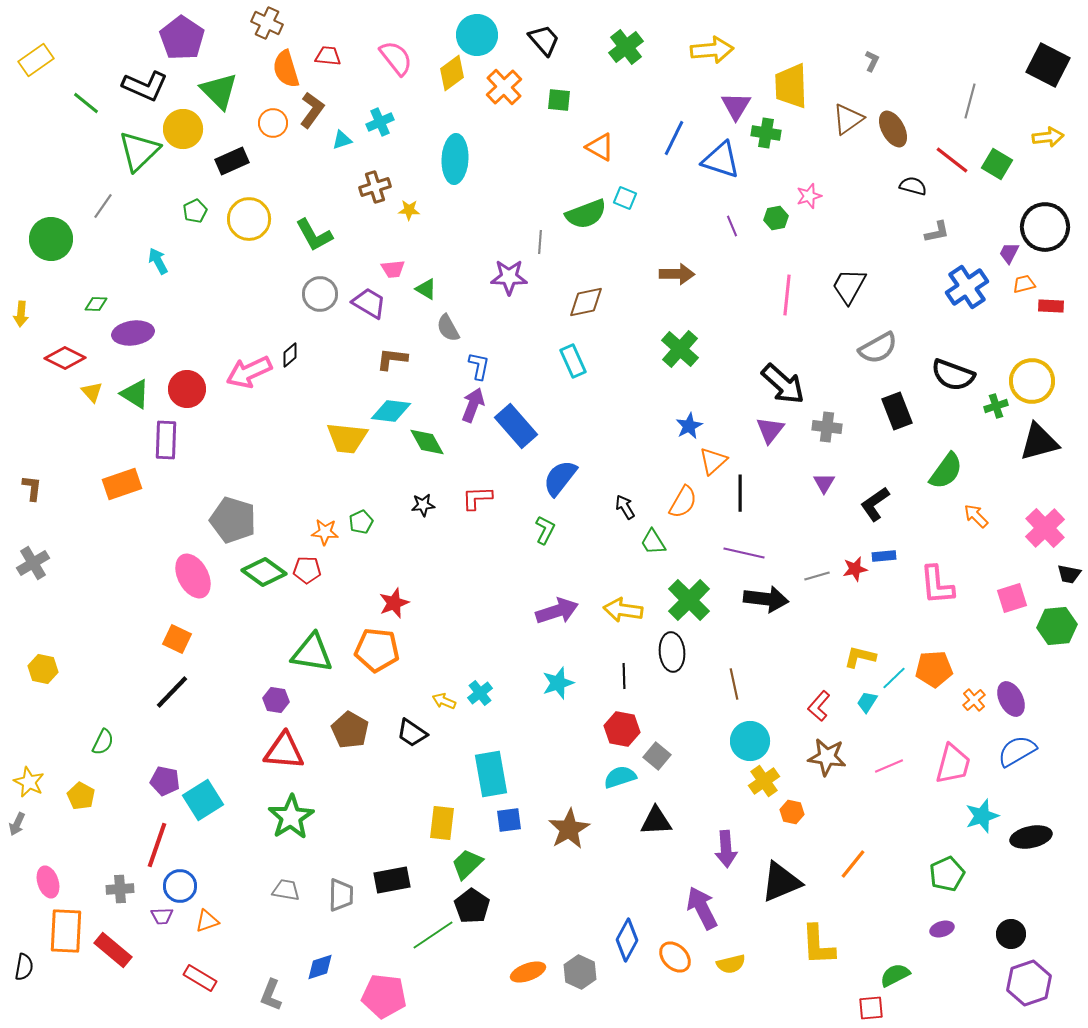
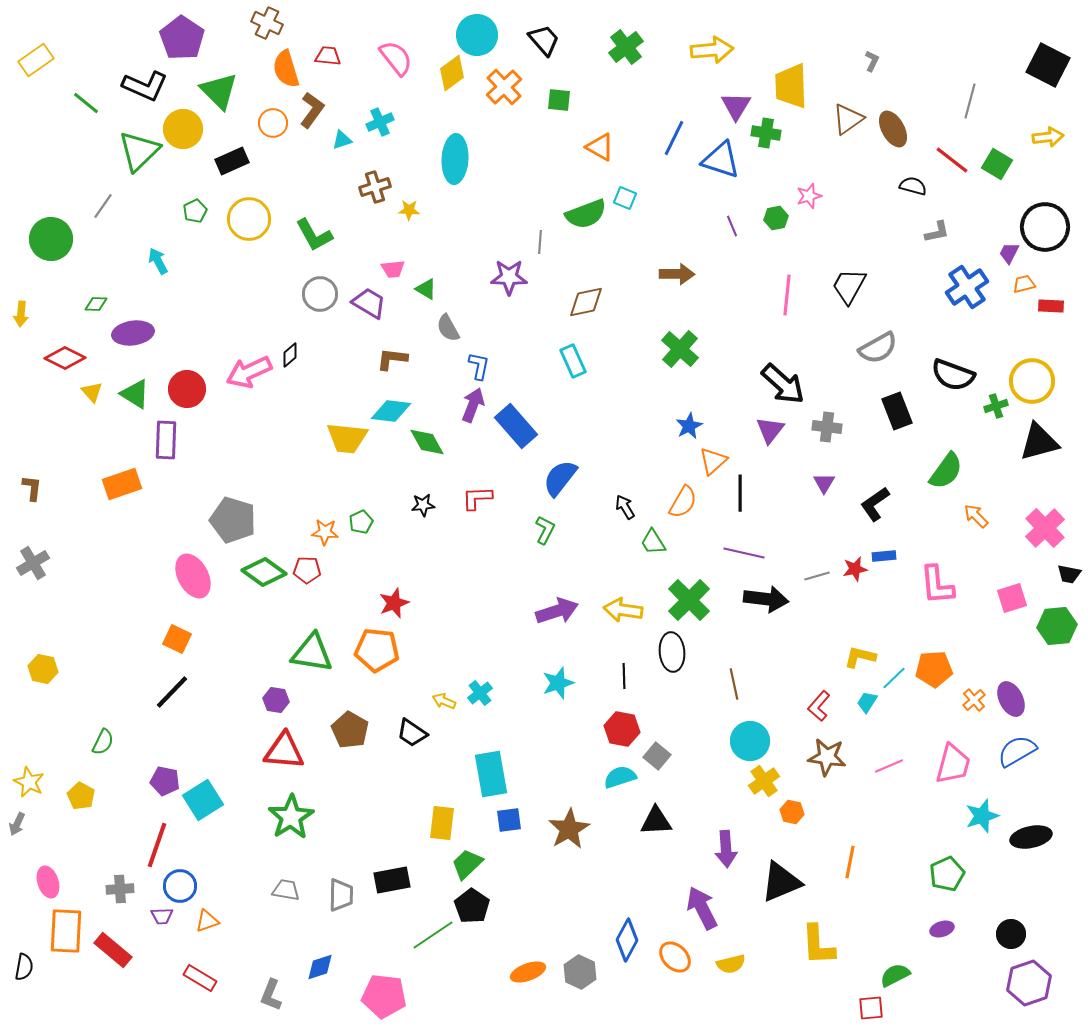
orange line at (853, 864): moved 3 px left, 2 px up; rotated 28 degrees counterclockwise
